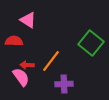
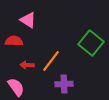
pink semicircle: moved 5 px left, 10 px down
